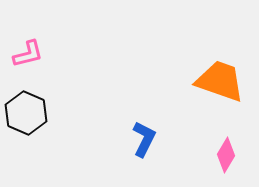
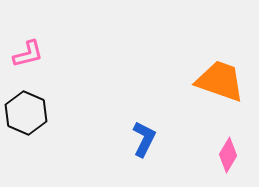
pink diamond: moved 2 px right
